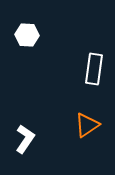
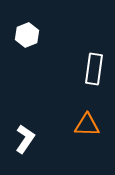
white hexagon: rotated 25 degrees counterclockwise
orange triangle: rotated 36 degrees clockwise
